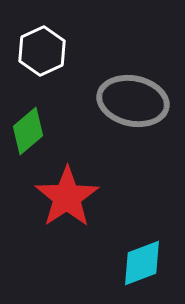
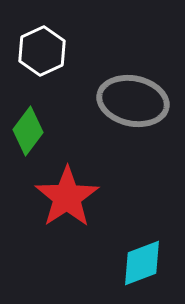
green diamond: rotated 12 degrees counterclockwise
